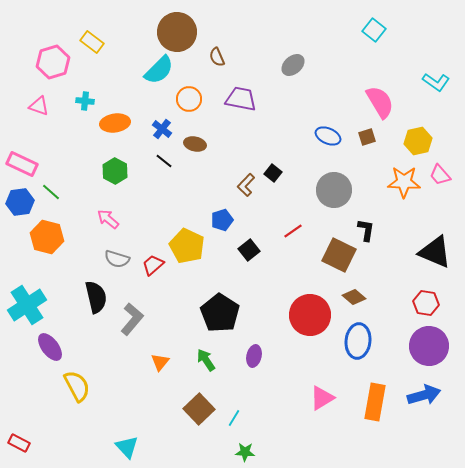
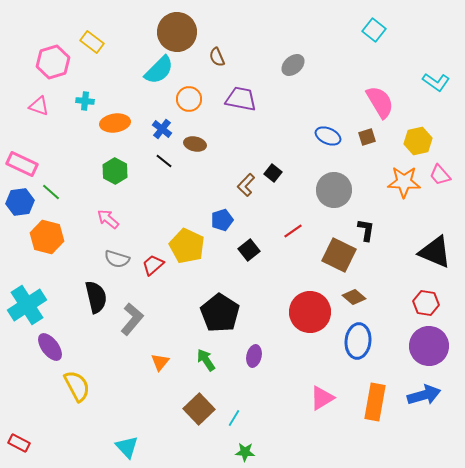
red circle at (310, 315): moved 3 px up
